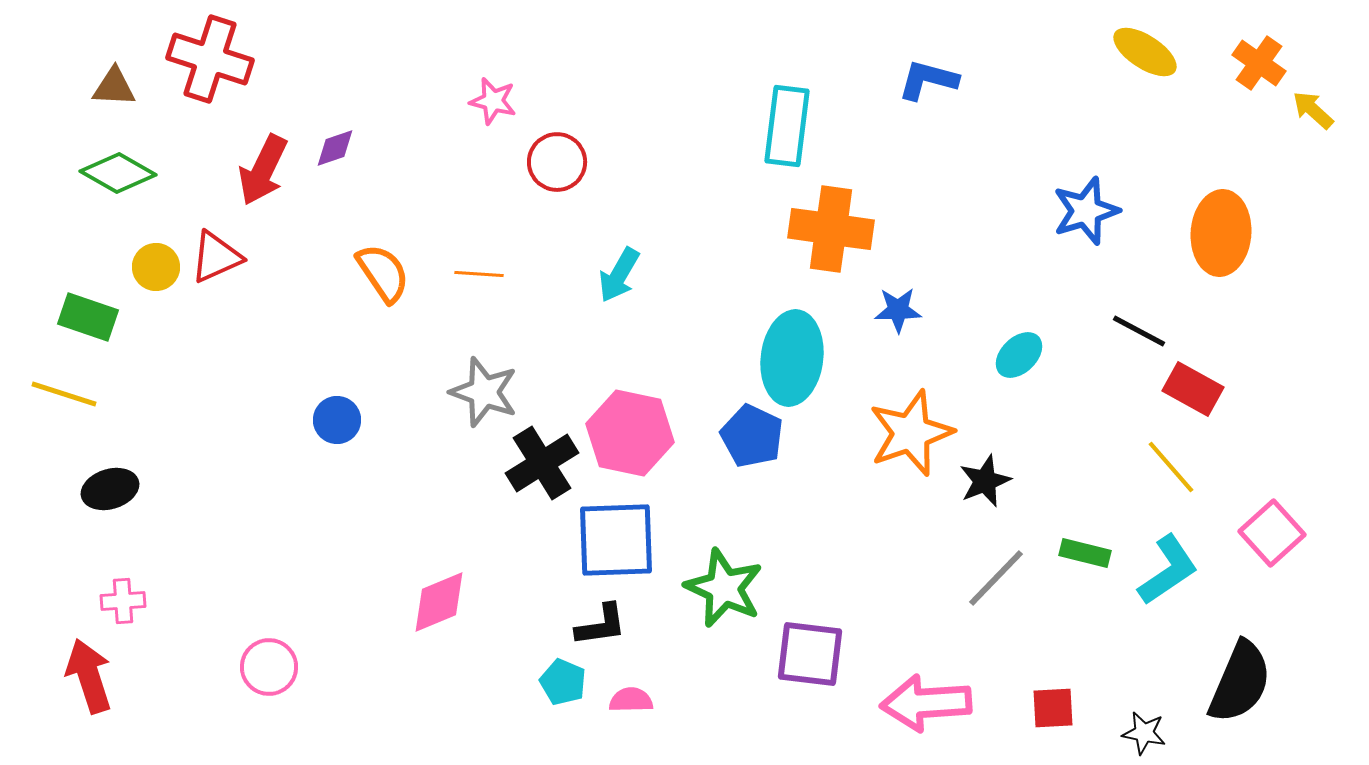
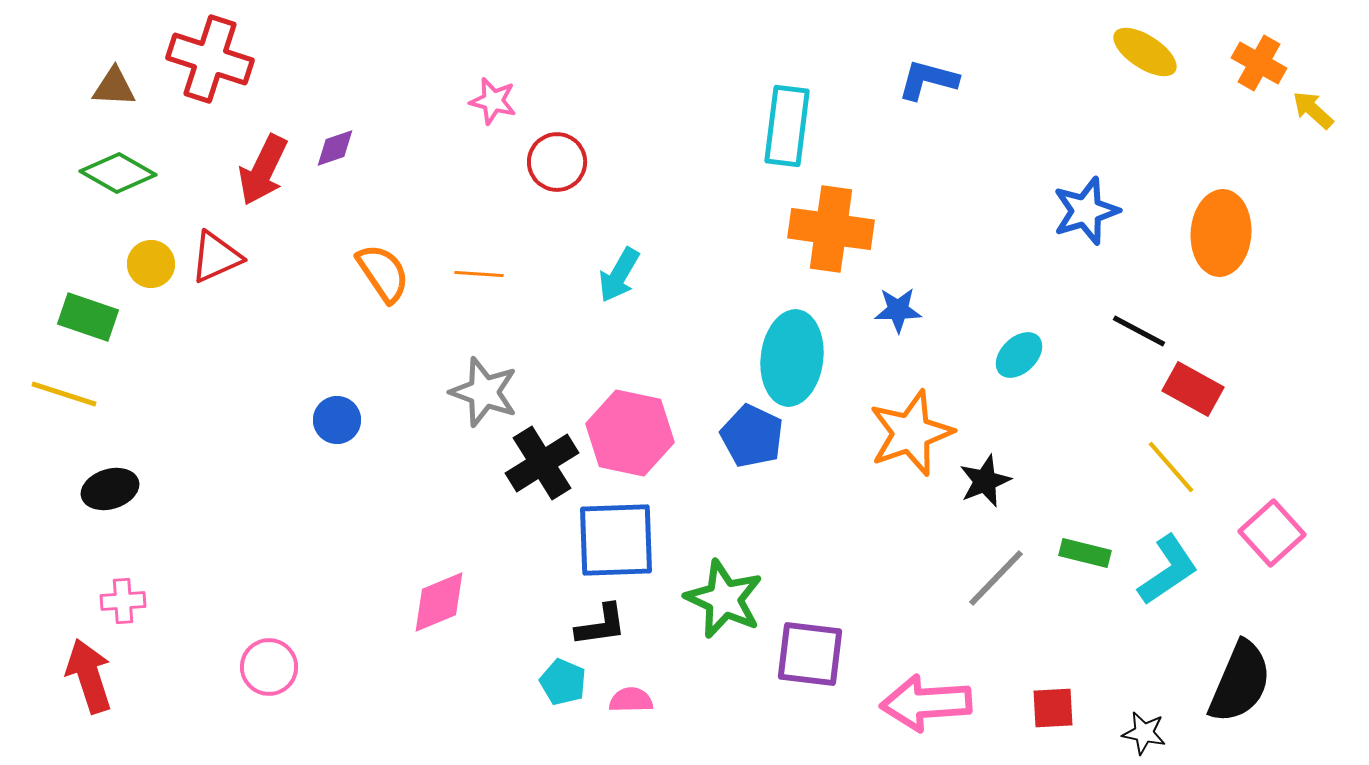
orange cross at (1259, 63): rotated 6 degrees counterclockwise
yellow circle at (156, 267): moved 5 px left, 3 px up
green star at (724, 588): moved 11 px down
